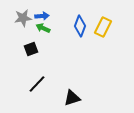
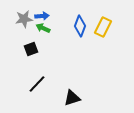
gray star: moved 1 px right, 1 px down
